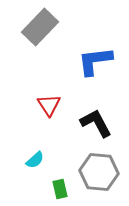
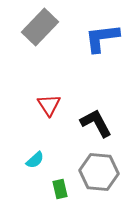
blue L-shape: moved 7 px right, 23 px up
